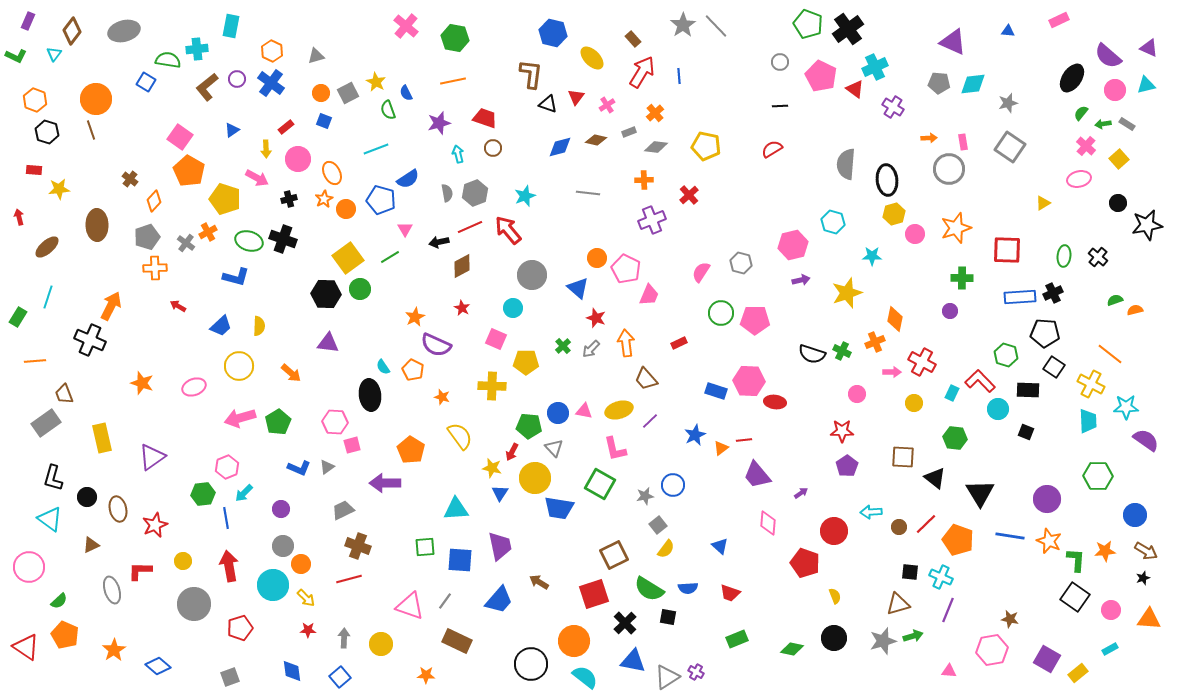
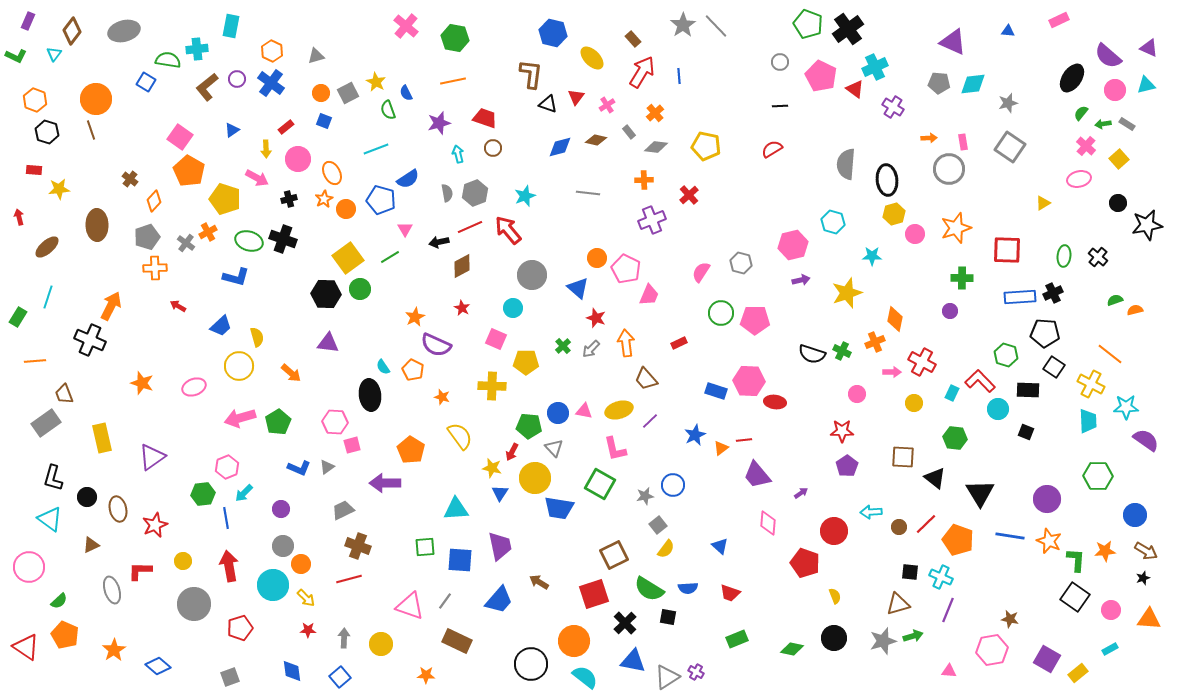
gray rectangle at (629, 132): rotated 72 degrees clockwise
yellow semicircle at (259, 326): moved 2 px left, 11 px down; rotated 18 degrees counterclockwise
